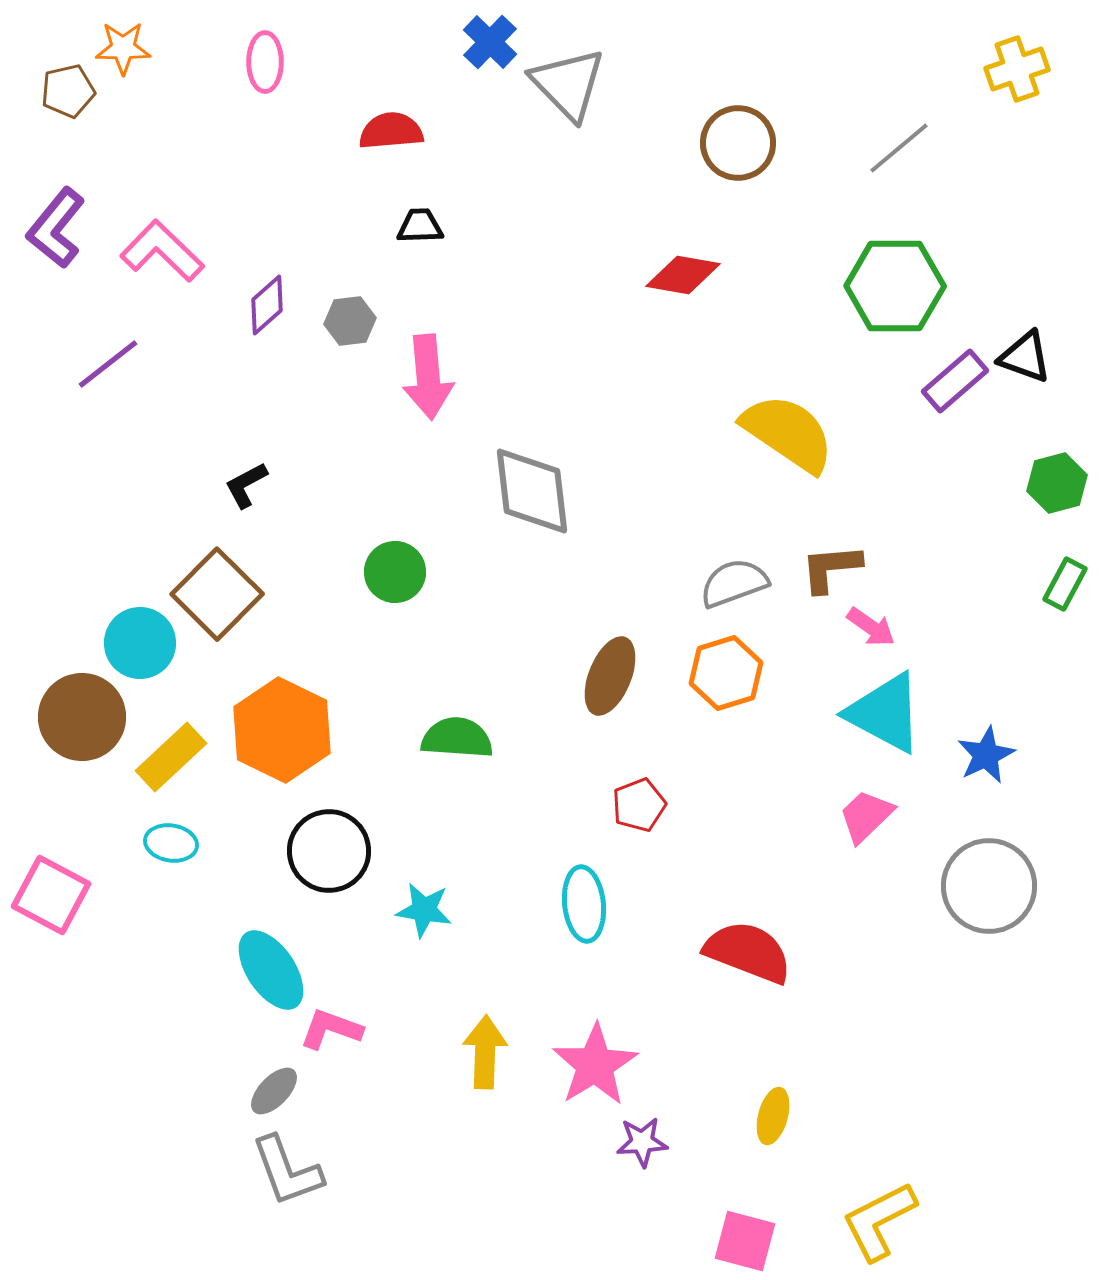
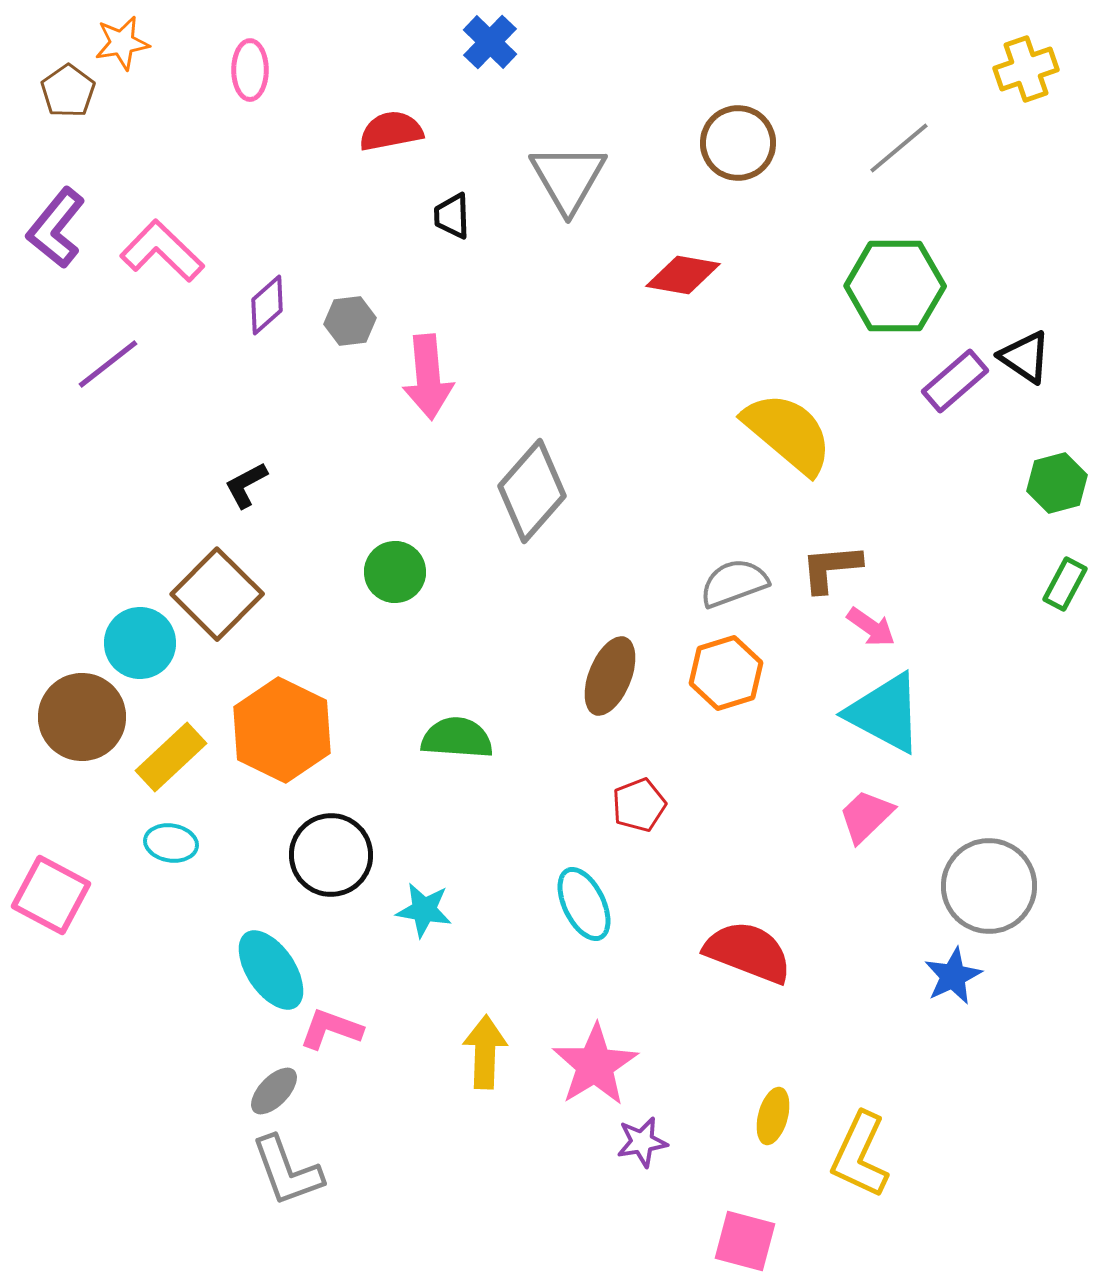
orange star at (123, 48): moved 1 px left, 5 px up; rotated 10 degrees counterclockwise
pink ellipse at (265, 62): moved 15 px left, 8 px down
yellow cross at (1017, 69): moved 9 px right
gray triangle at (568, 84): moved 94 px down; rotated 14 degrees clockwise
brown pentagon at (68, 91): rotated 22 degrees counterclockwise
red semicircle at (391, 131): rotated 6 degrees counterclockwise
black trapezoid at (420, 226): moved 32 px right, 10 px up; rotated 90 degrees counterclockwise
black triangle at (1025, 357): rotated 14 degrees clockwise
yellow semicircle at (788, 433): rotated 6 degrees clockwise
gray diamond at (532, 491): rotated 48 degrees clockwise
blue star at (986, 755): moved 33 px left, 221 px down
black circle at (329, 851): moved 2 px right, 4 px down
cyan ellipse at (584, 904): rotated 20 degrees counterclockwise
purple star at (642, 1142): rotated 6 degrees counterclockwise
yellow L-shape at (879, 1221): moved 19 px left, 66 px up; rotated 38 degrees counterclockwise
